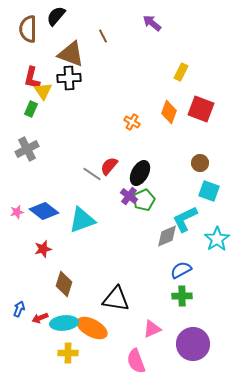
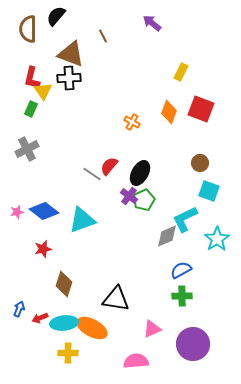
pink semicircle: rotated 105 degrees clockwise
